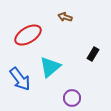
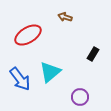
cyan triangle: moved 5 px down
purple circle: moved 8 px right, 1 px up
